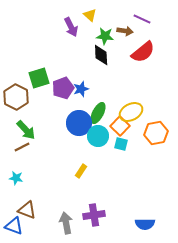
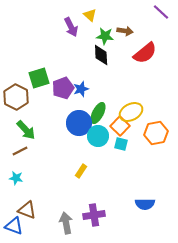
purple line: moved 19 px right, 7 px up; rotated 18 degrees clockwise
red semicircle: moved 2 px right, 1 px down
brown line: moved 2 px left, 4 px down
blue semicircle: moved 20 px up
